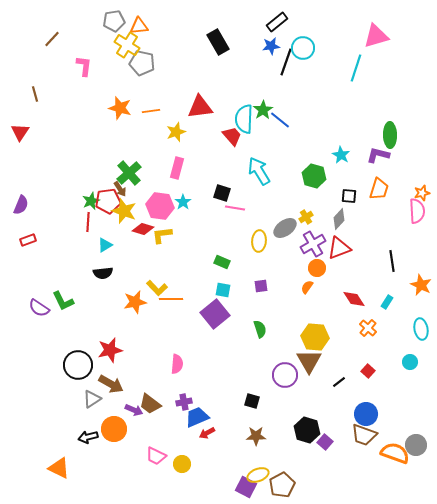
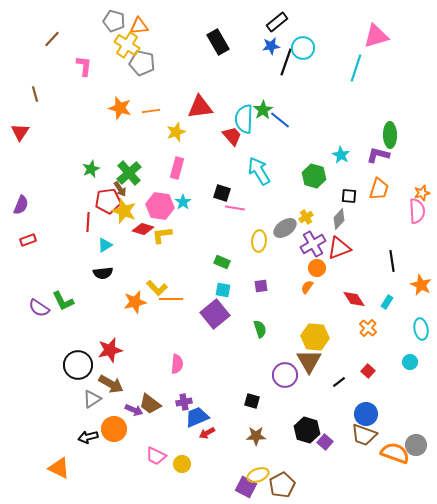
gray pentagon at (114, 21): rotated 25 degrees clockwise
green star at (91, 201): moved 32 px up
